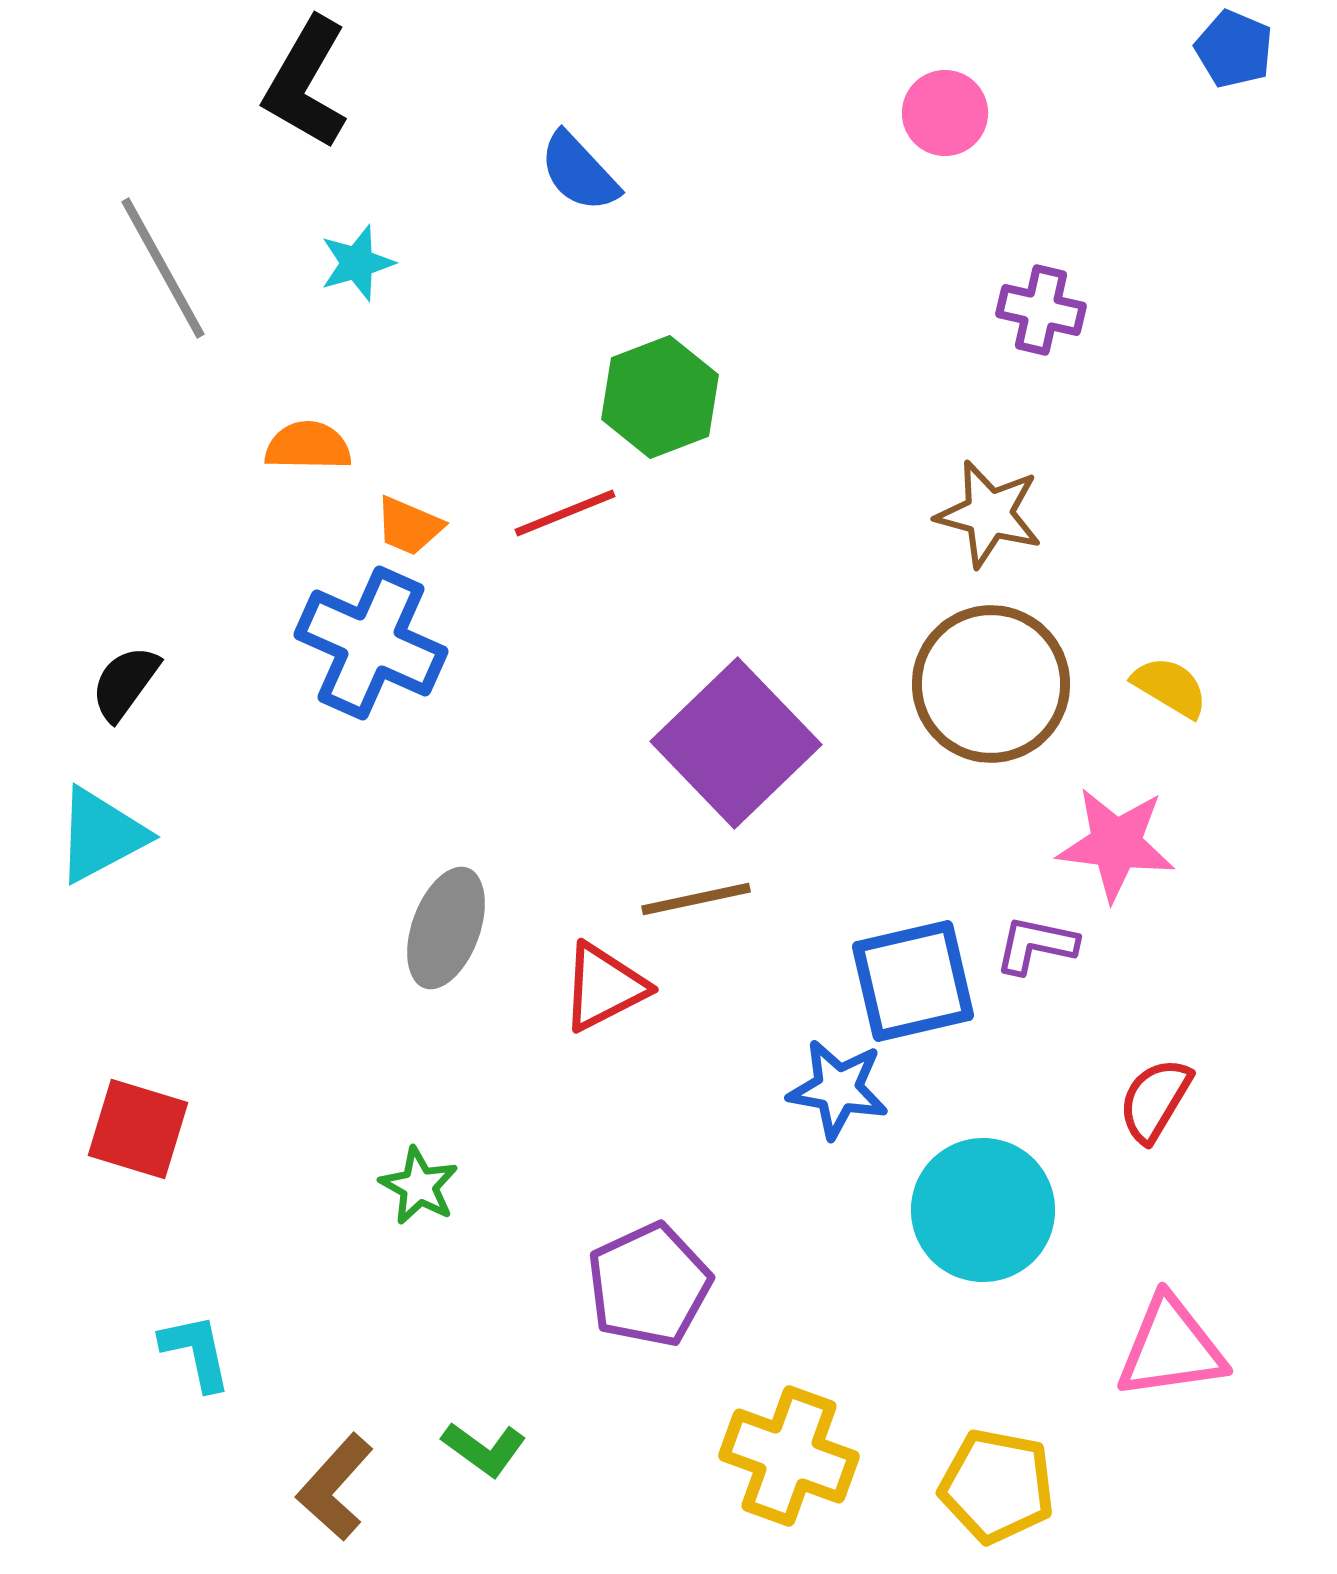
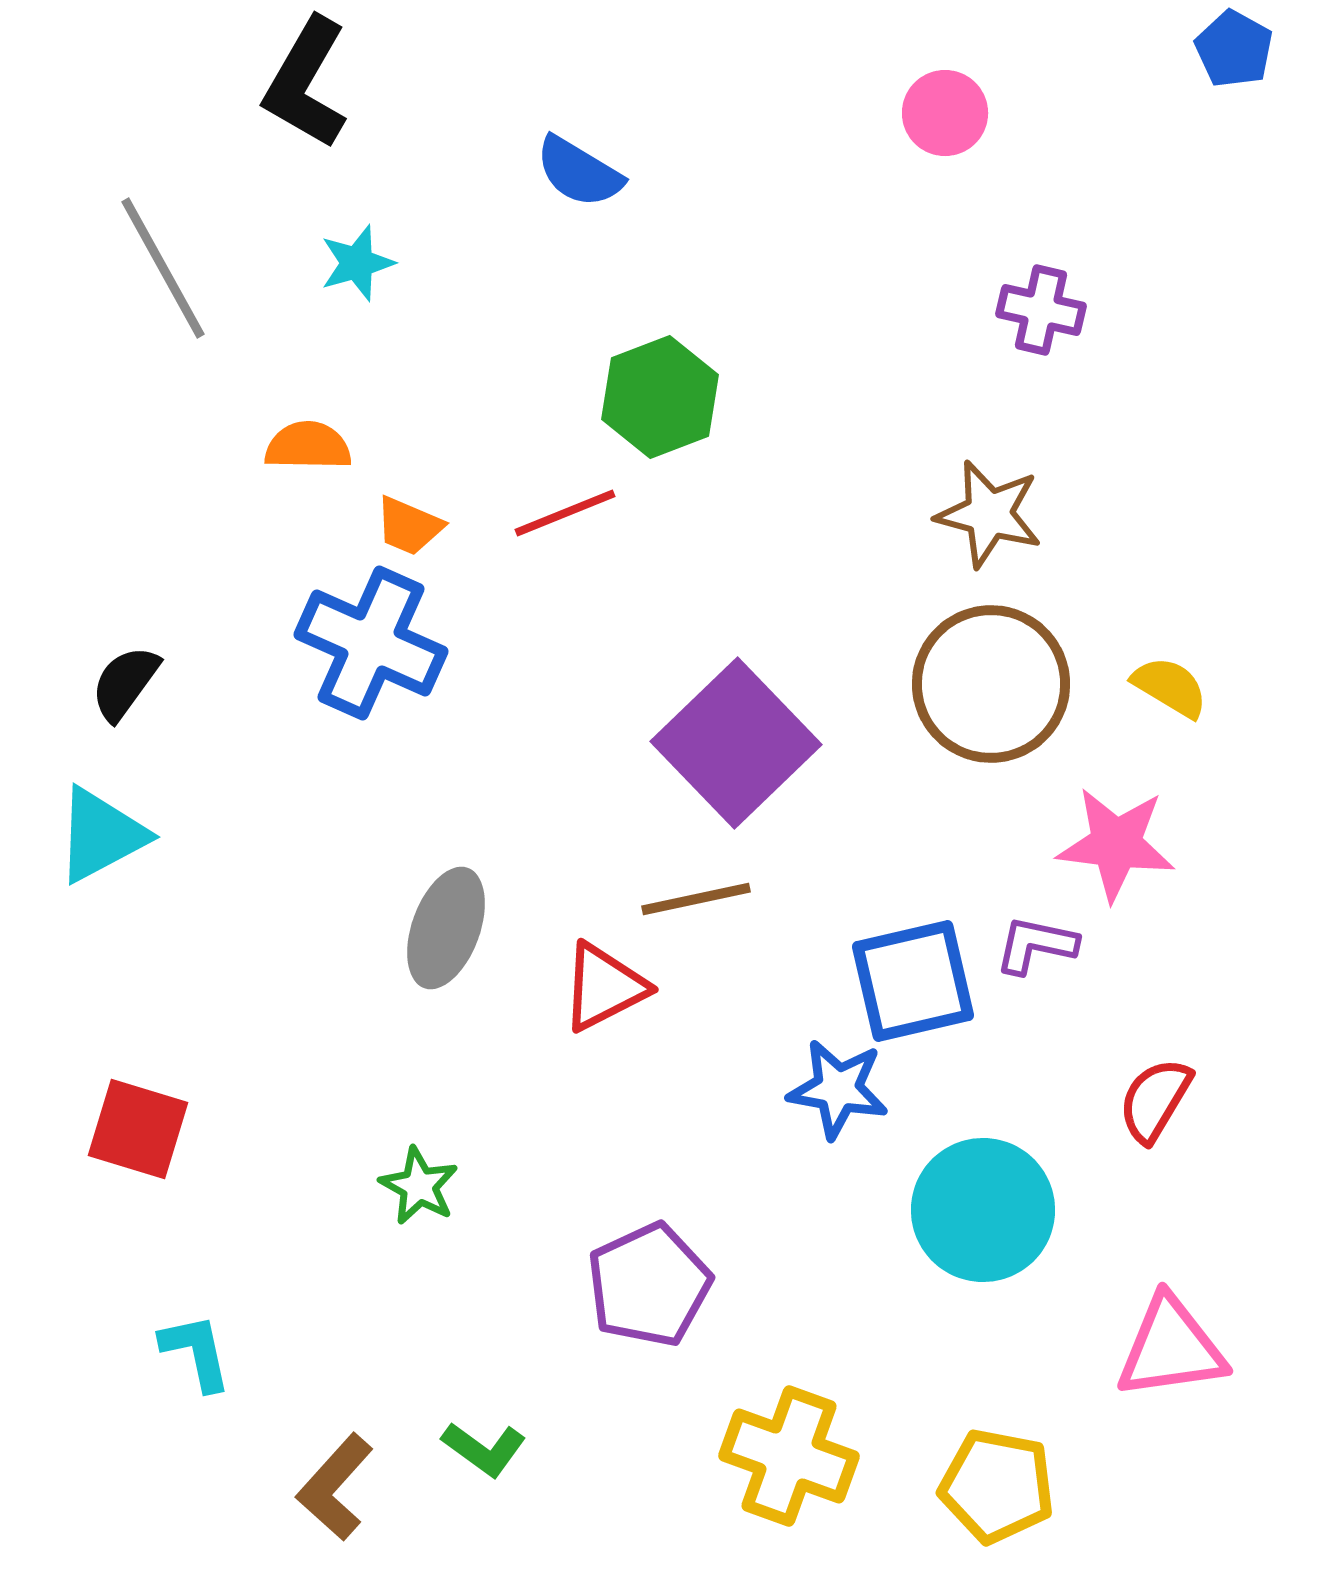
blue pentagon: rotated 6 degrees clockwise
blue semicircle: rotated 16 degrees counterclockwise
